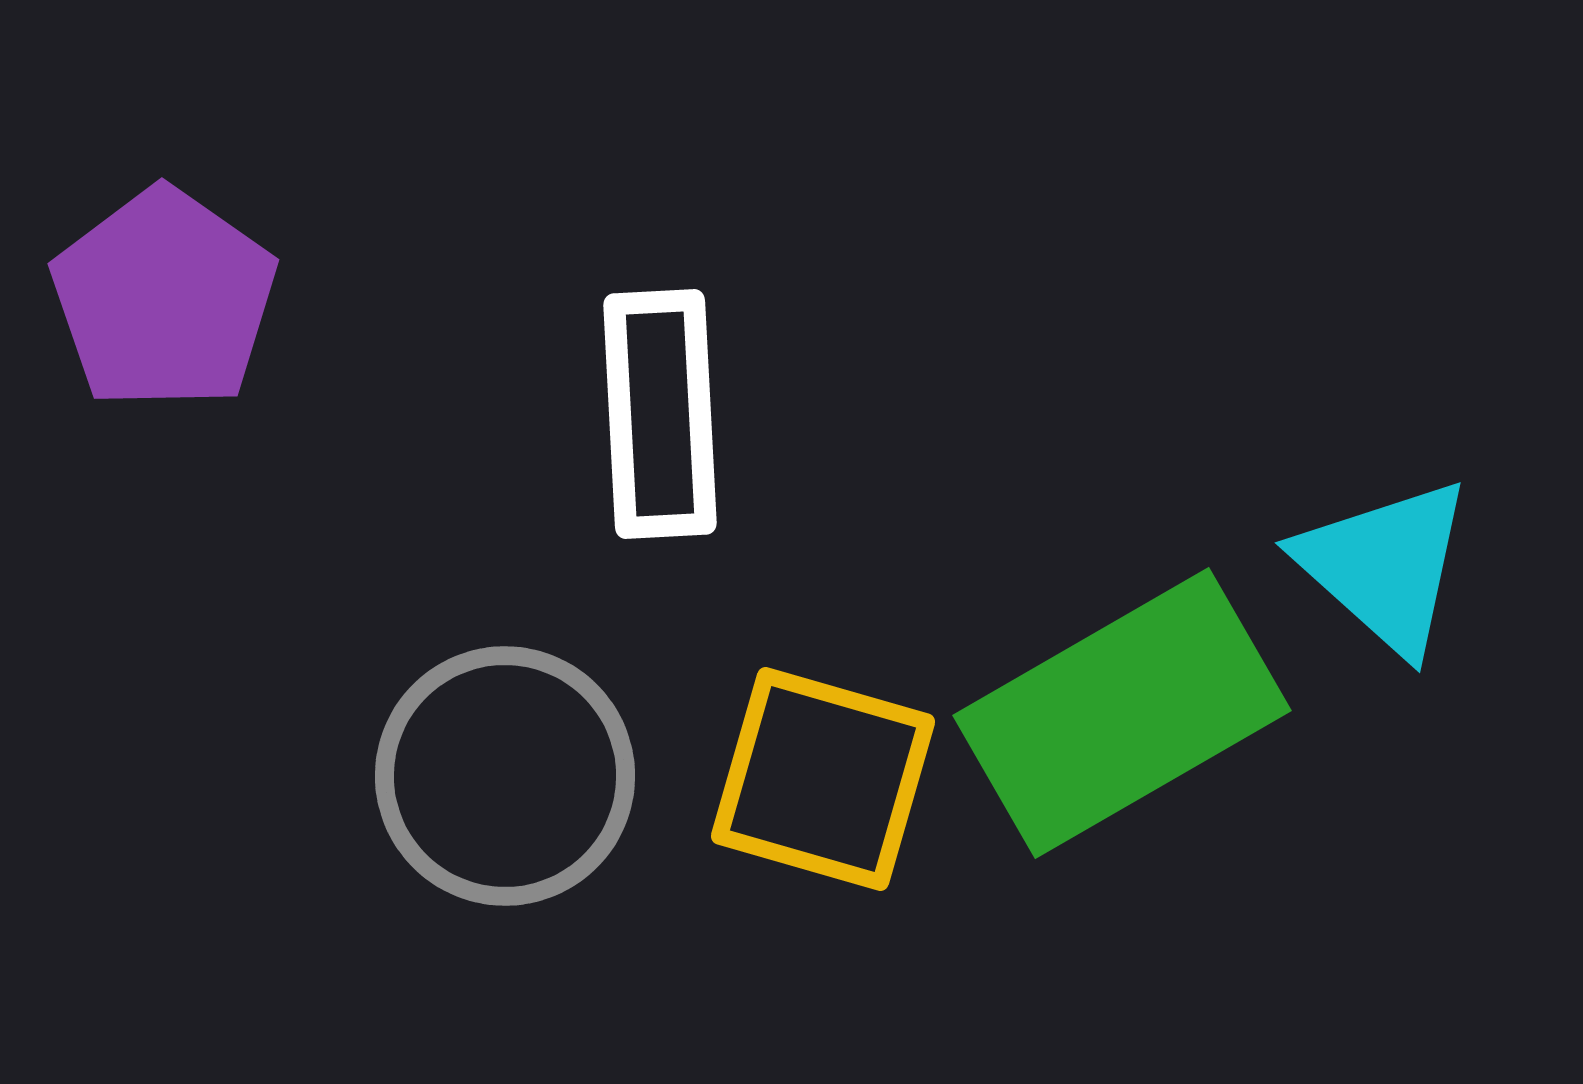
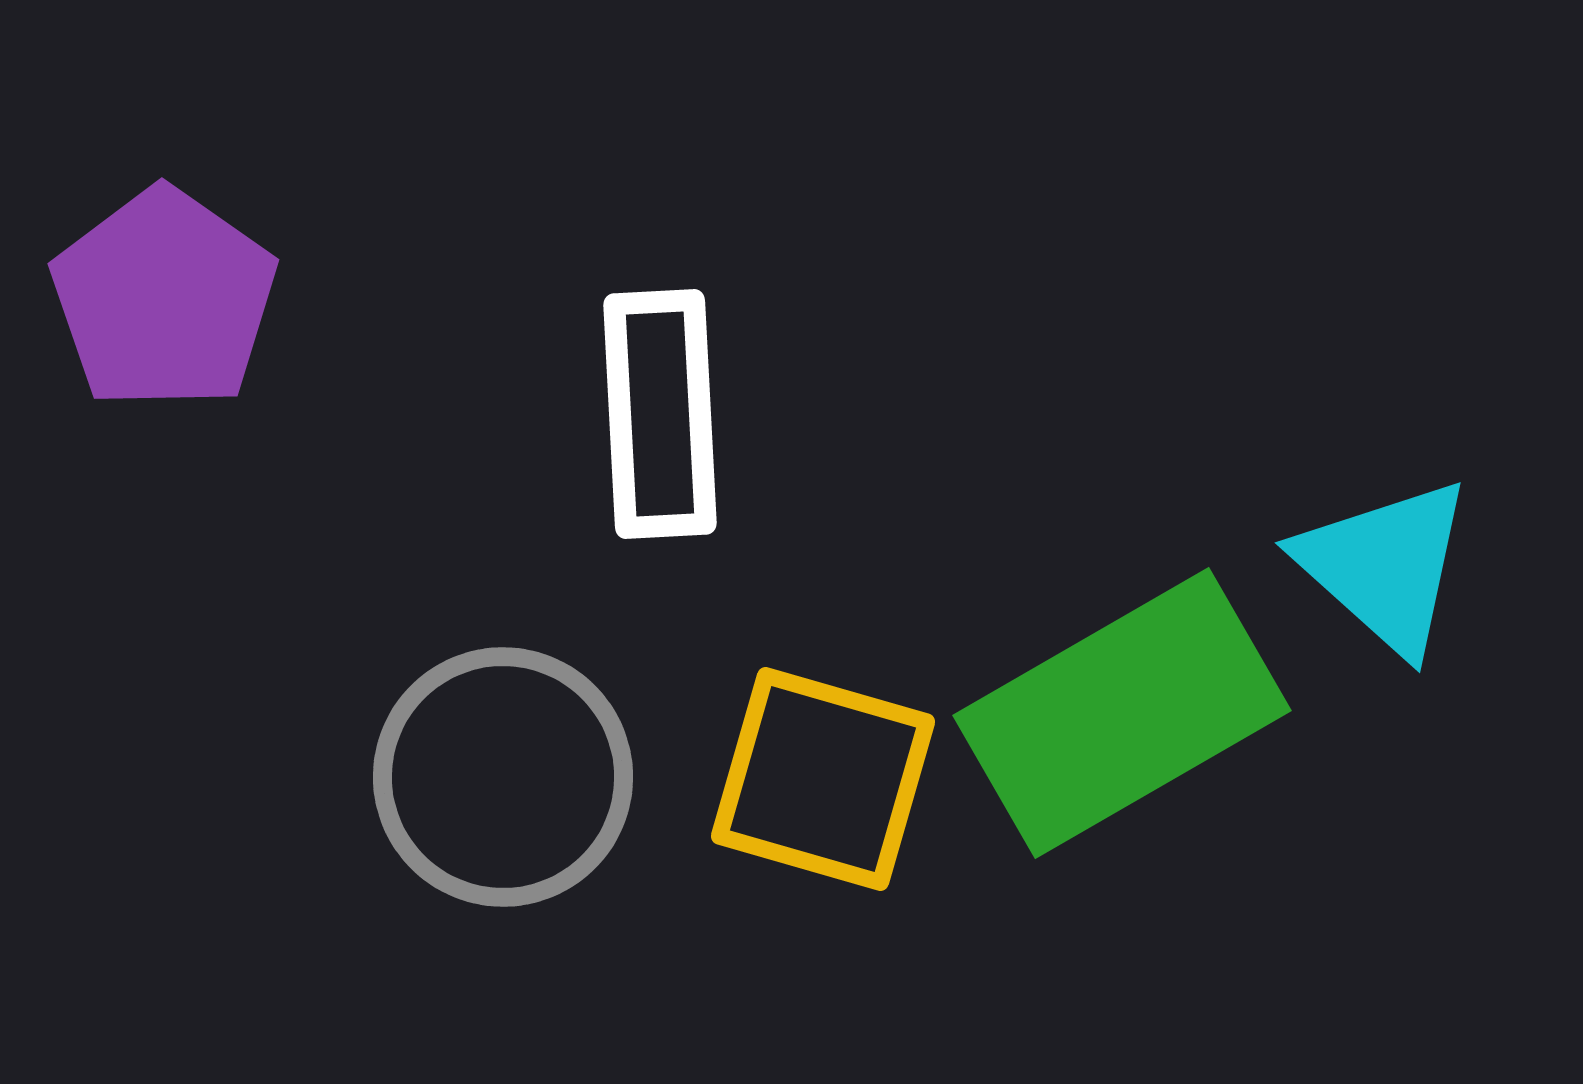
gray circle: moved 2 px left, 1 px down
